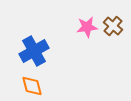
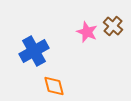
pink star: moved 5 px down; rotated 30 degrees clockwise
orange diamond: moved 22 px right
